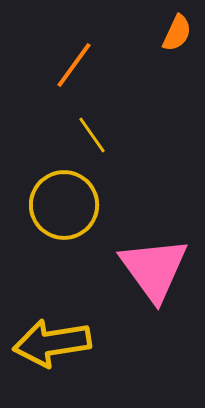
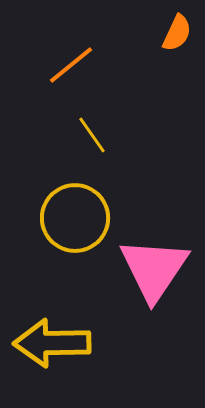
orange line: moved 3 px left; rotated 15 degrees clockwise
yellow circle: moved 11 px right, 13 px down
pink triangle: rotated 10 degrees clockwise
yellow arrow: rotated 8 degrees clockwise
